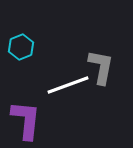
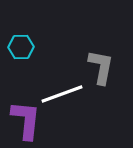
cyan hexagon: rotated 20 degrees clockwise
white line: moved 6 px left, 9 px down
